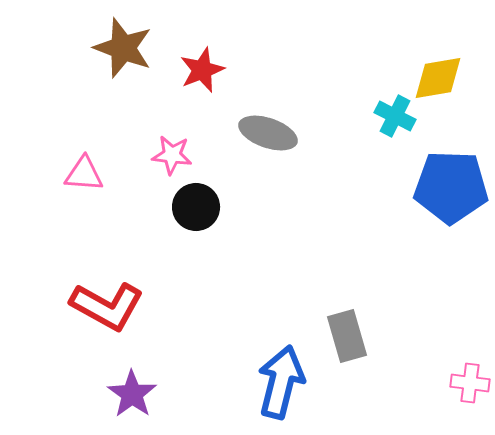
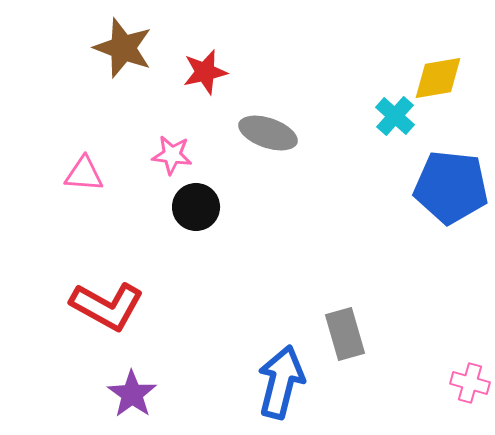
red star: moved 3 px right, 2 px down; rotated 9 degrees clockwise
cyan cross: rotated 15 degrees clockwise
blue pentagon: rotated 4 degrees clockwise
gray rectangle: moved 2 px left, 2 px up
pink cross: rotated 9 degrees clockwise
